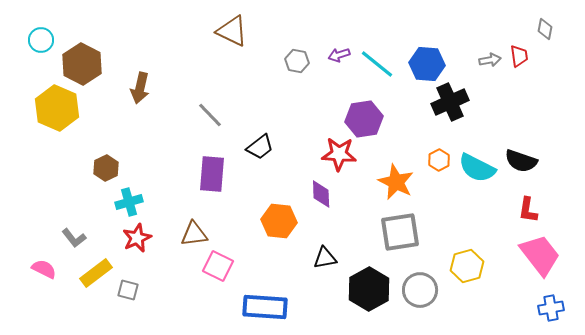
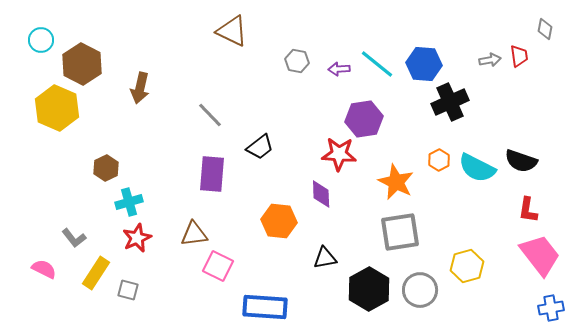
purple arrow at (339, 55): moved 14 px down; rotated 15 degrees clockwise
blue hexagon at (427, 64): moved 3 px left
yellow rectangle at (96, 273): rotated 20 degrees counterclockwise
